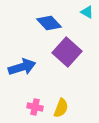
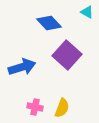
purple square: moved 3 px down
yellow semicircle: moved 1 px right
